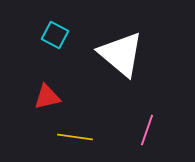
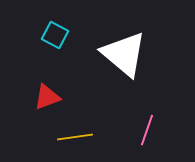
white triangle: moved 3 px right
red triangle: rotated 8 degrees counterclockwise
yellow line: rotated 16 degrees counterclockwise
